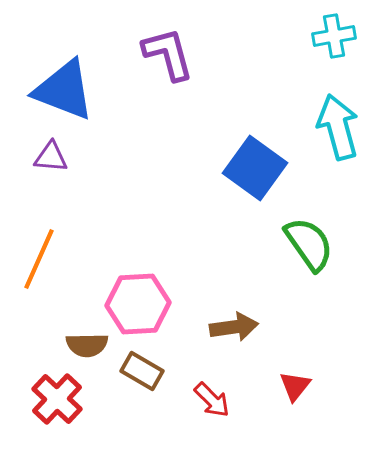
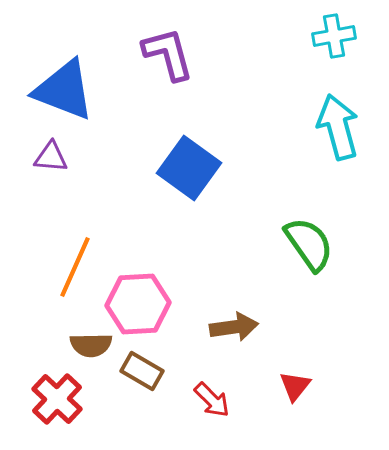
blue square: moved 66 px left
orange line: moved 36 px right, 8 px down
brown semicircle: moved 4 px right
